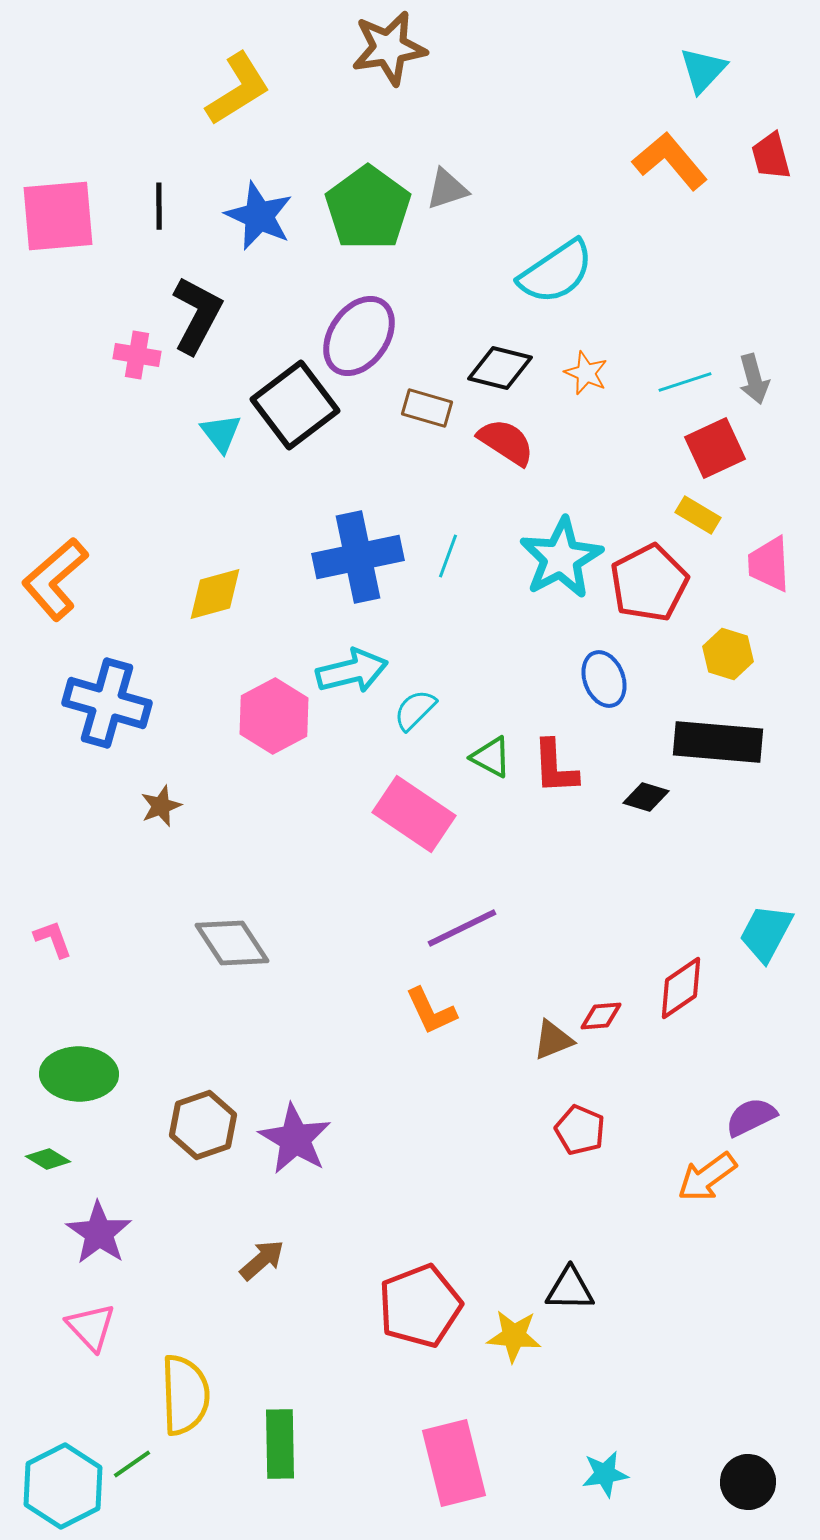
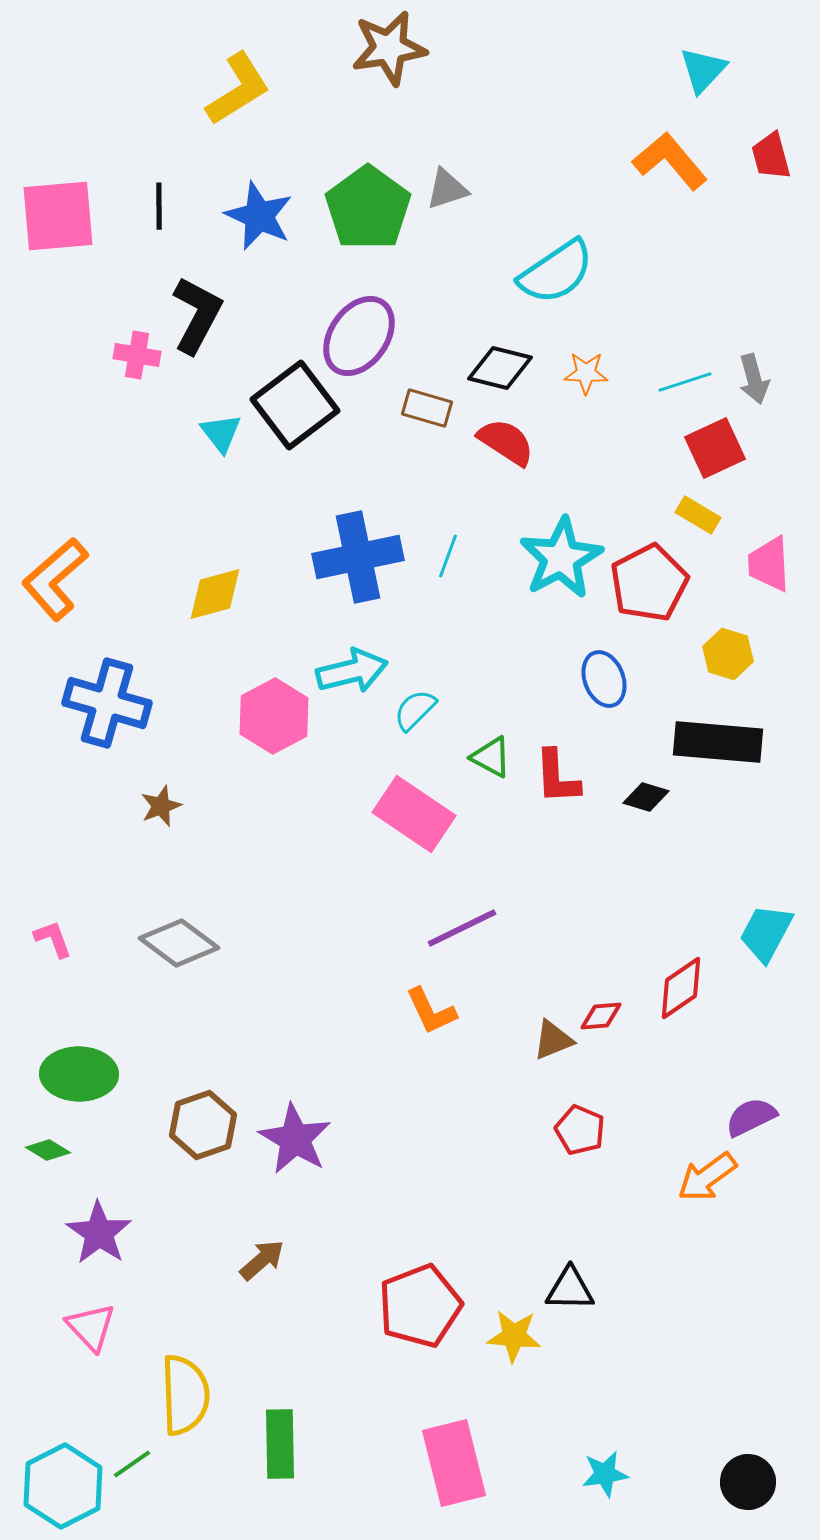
orange star at (586, 373): rotated 21 degrees counterclockwise
red L-shape at (555, 767): moved 2 px right, 10 px down
gray diamond at (232, 943): moved 53 px left; rotated 20 degrees counterclockwise
green diamond at (48, 1159): moved 9 px up
